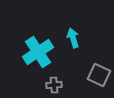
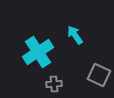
cyan arrow: moved 2 px right, 3 px up; rotated 18 degrees counterclockwise
gray cross: moved 1 px up
